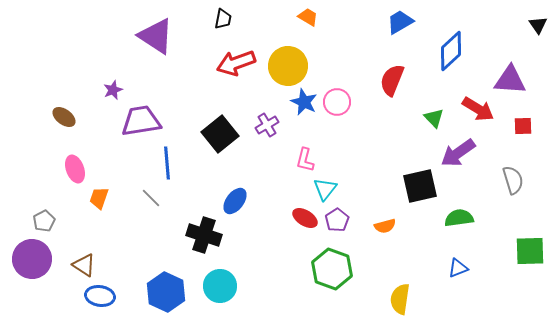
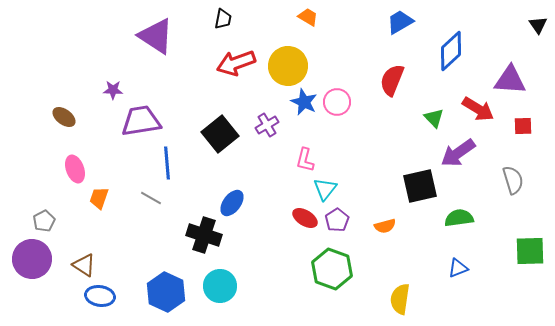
purple star at (113, 90): rotated 24 degrees clockwise
gray line at (151, 198): rotated 15 degrees counterclockwise
blue ellipse at (235, 201): moved 3 px left, 2 px down
